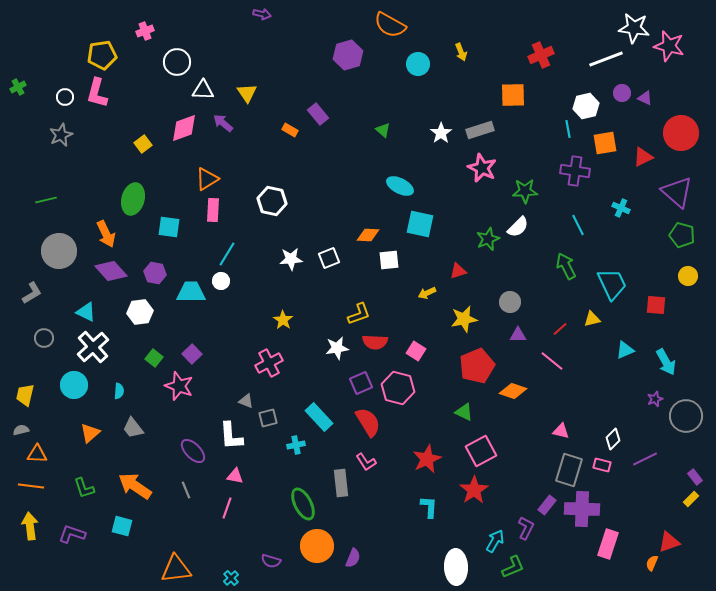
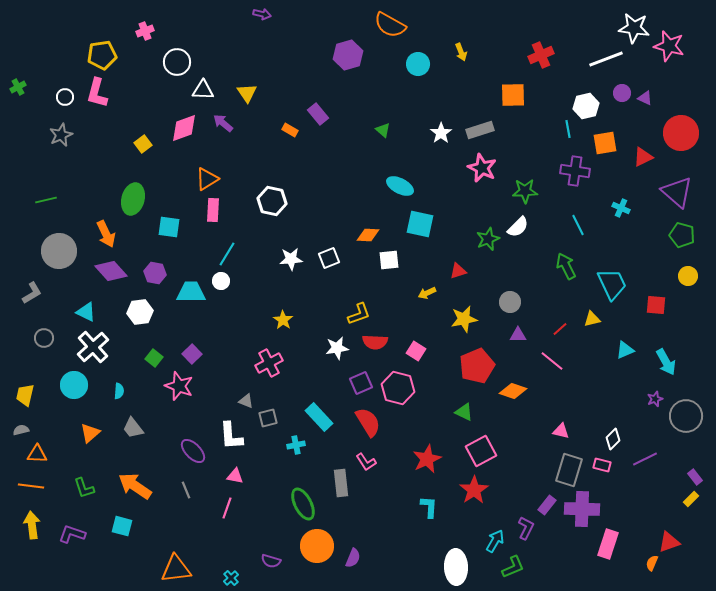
yellow arrow at (30, 526): moved 2 px right, 1 px up
